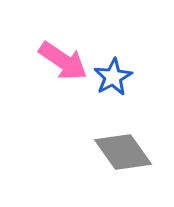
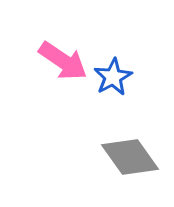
gray diamond: moved 7 px right, 5 px down
